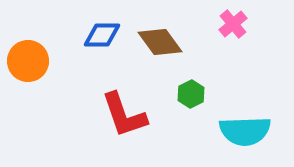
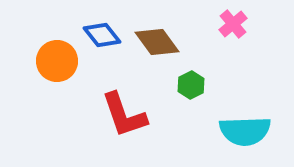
blue diamond: rotated 51 degrees clockwise
brown diamond: moved 3 px left
orange circle: moved 29 px right
green hexagon: moved 9 px up
